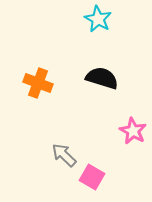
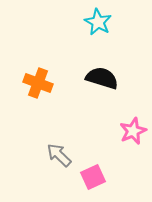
cyan star: moved 3 px down
pink star: rotated 20 degrees clockwise
gray arrow: moved 5 px left
pink square: moved 1 px right; rotated 35 degrees clockwise
